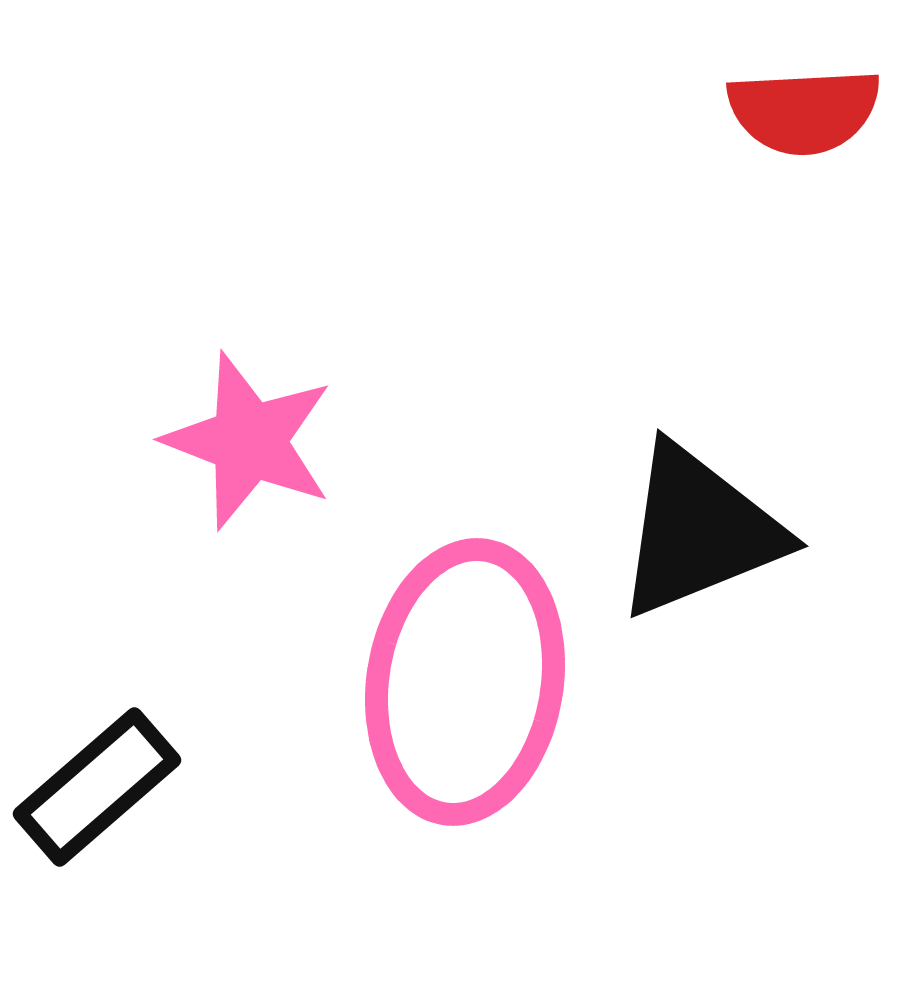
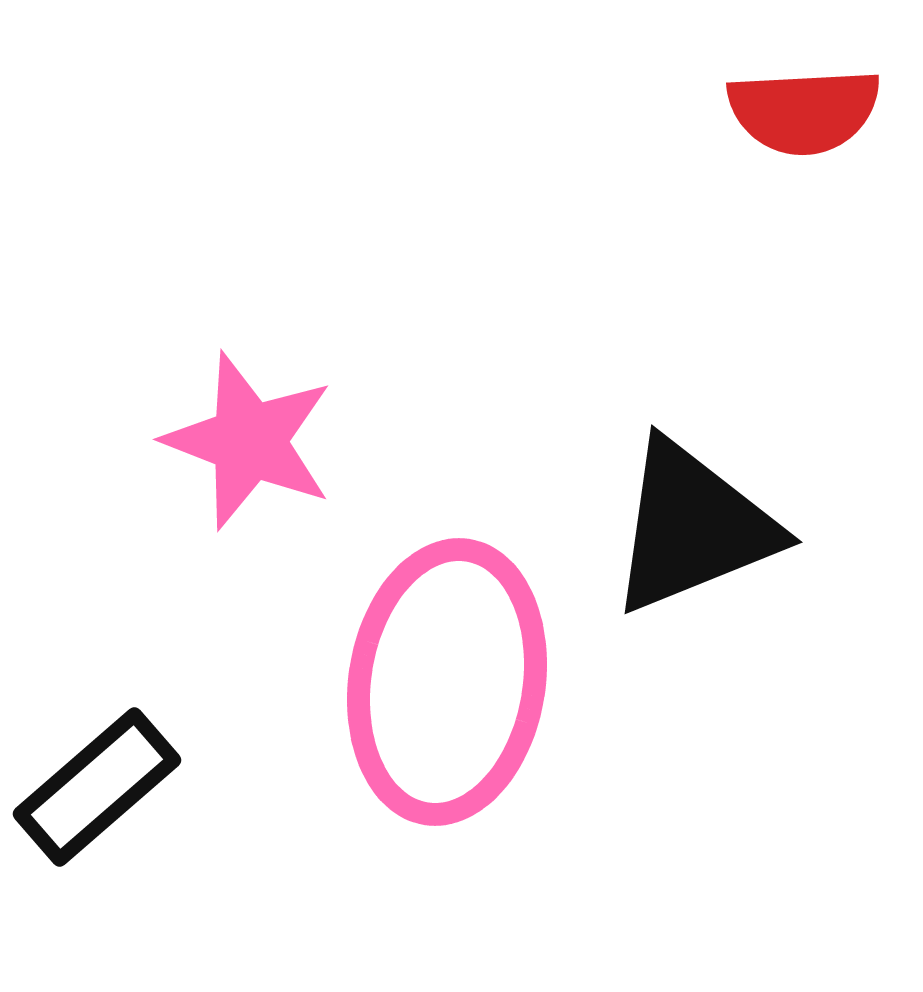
black triangle: moved 6 px left, 4 px up
pink ellipse: moved 18 px left
